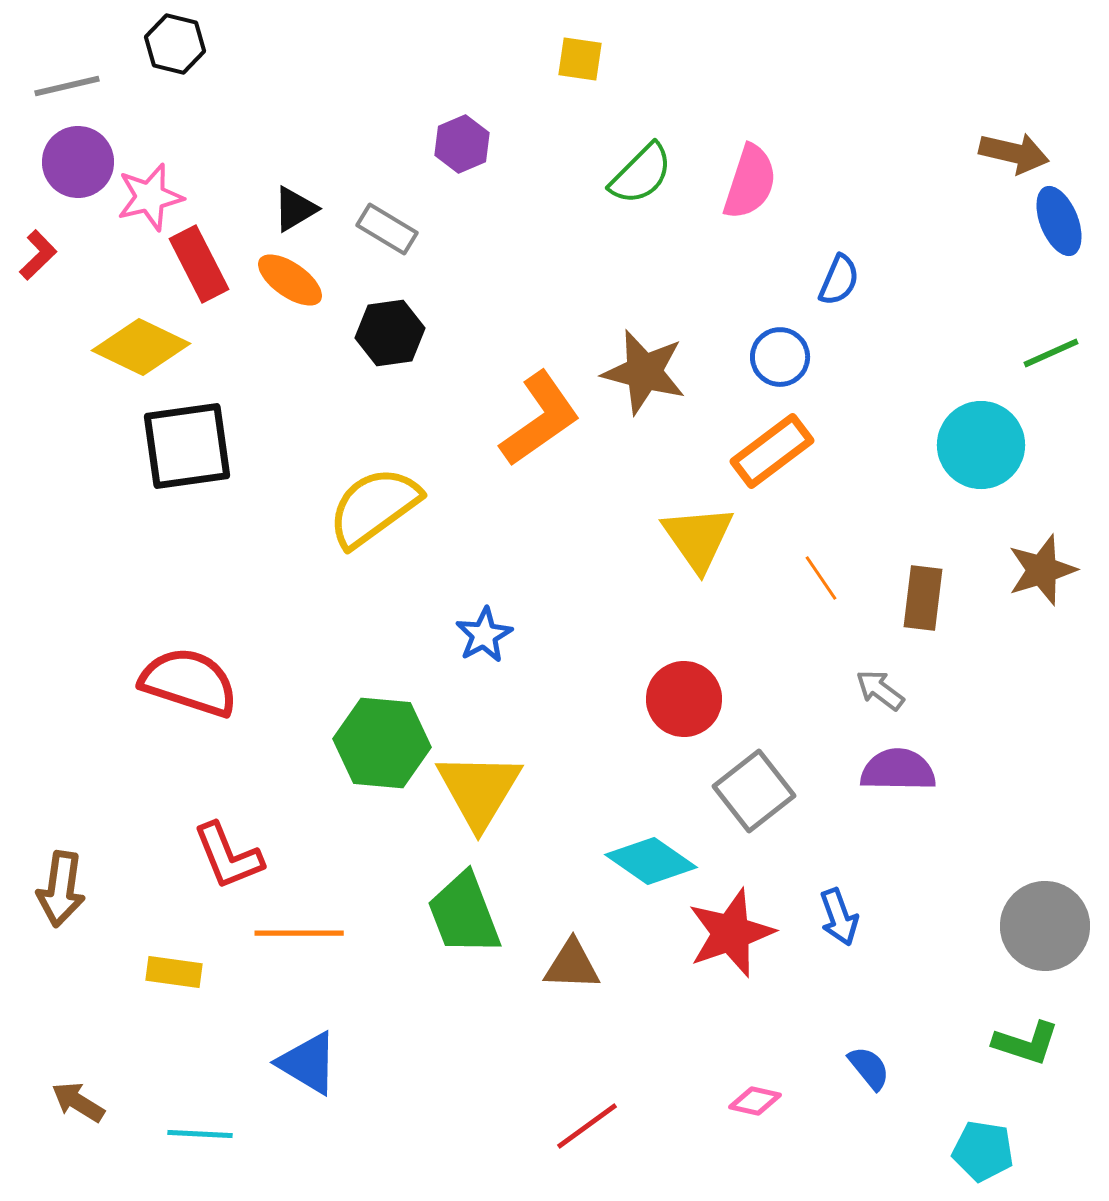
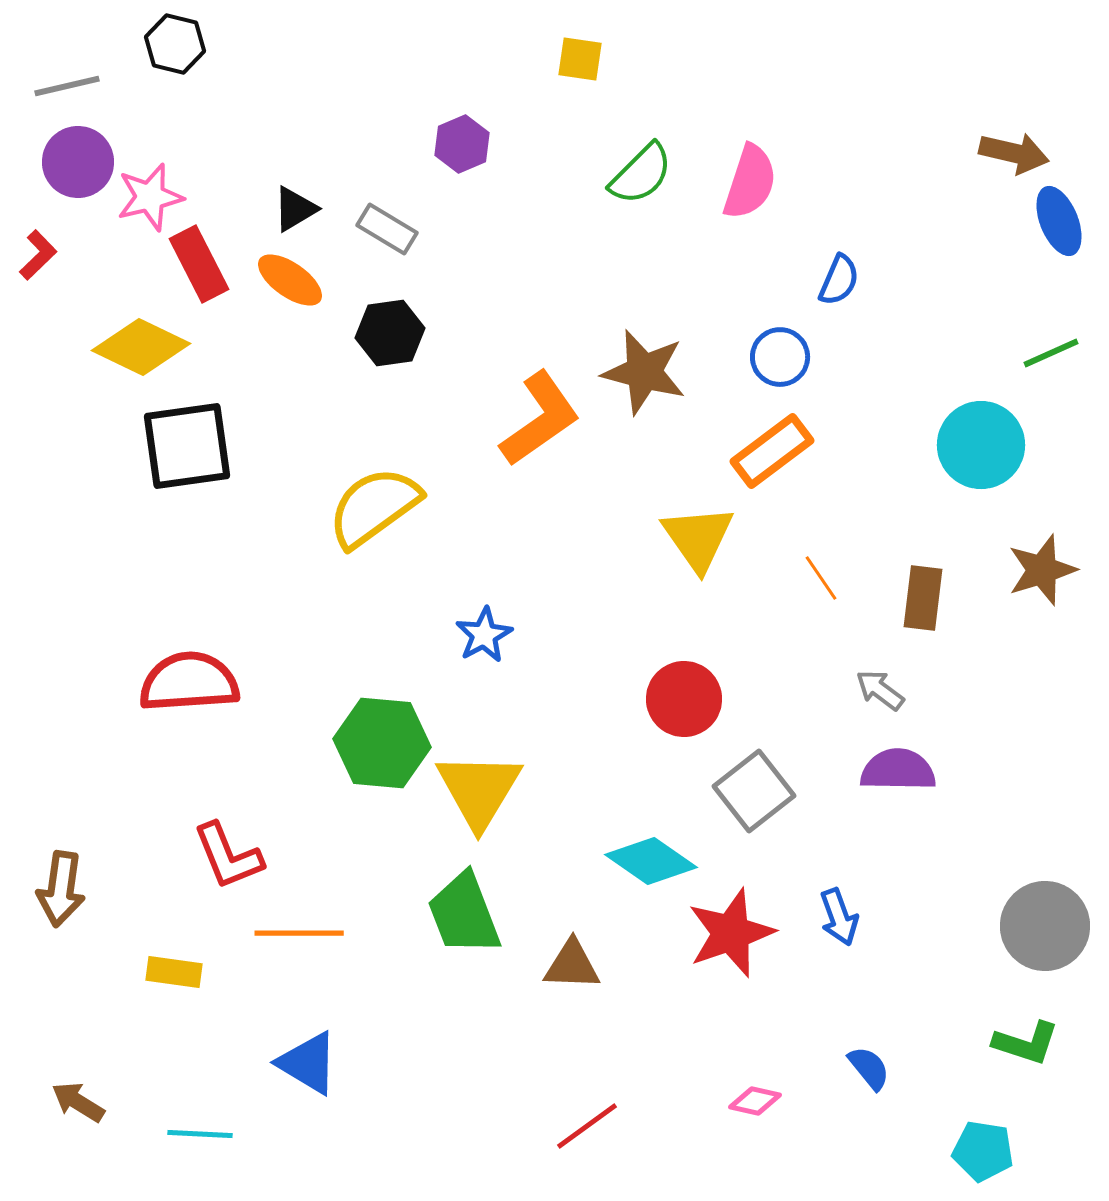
red semicircle at (189, 682): rotated 22 degrees counterclockwise
